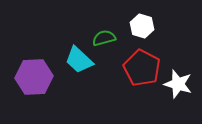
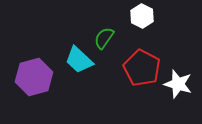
white hexagon: moved 10 px up; rotated 10 degrees clockwise
green semicircle: rotated 40 degrees counterclockwise
purple hexagon: rotated 12 degrees counterclockwise
